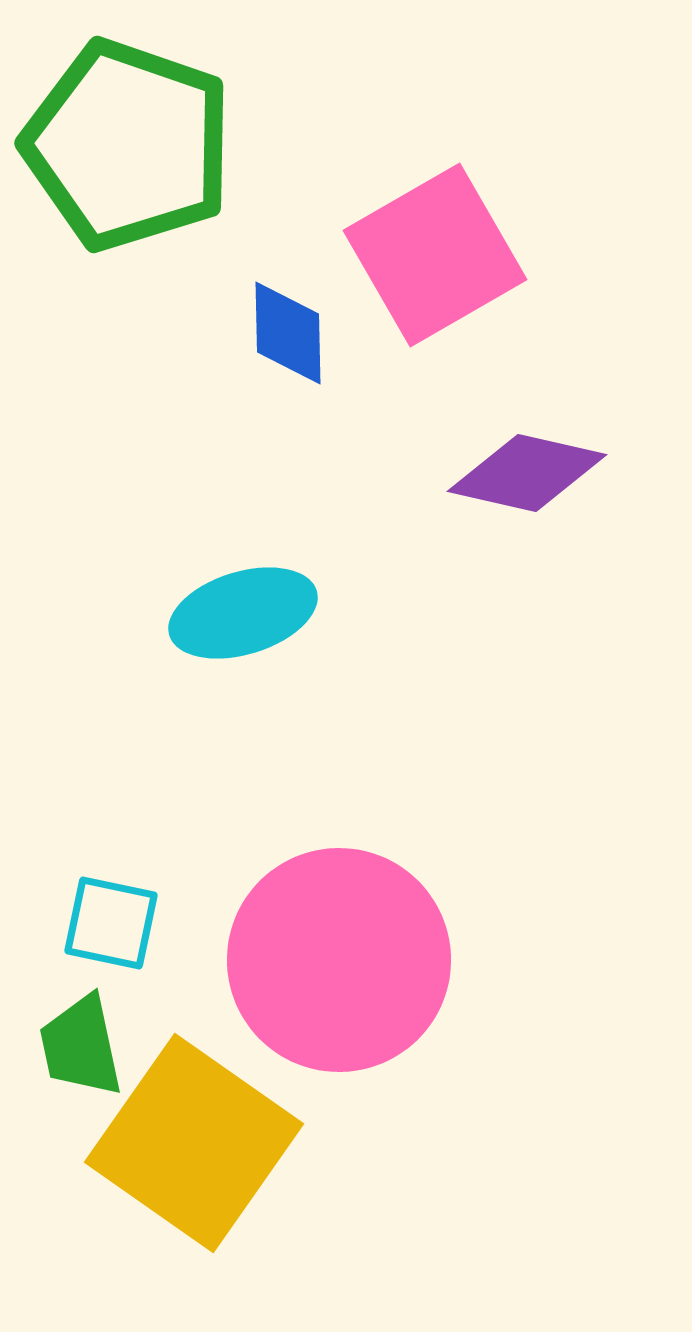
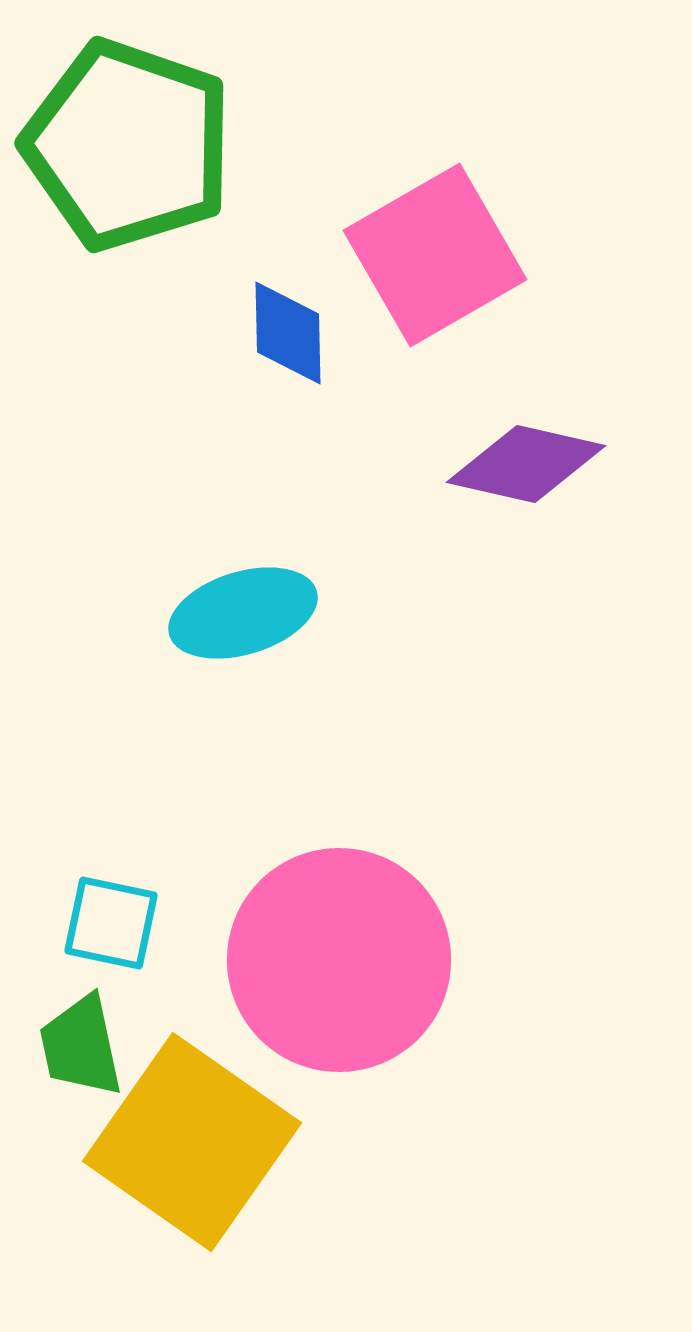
purple diamond: moved 1 px left, 9 px up
yellow square: moved 2 px left, 1 px up
